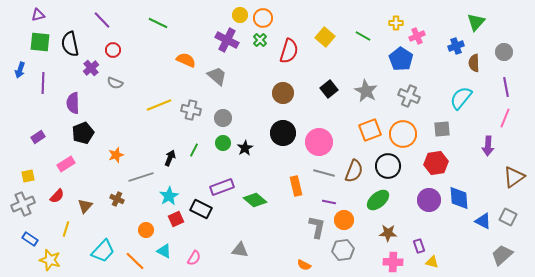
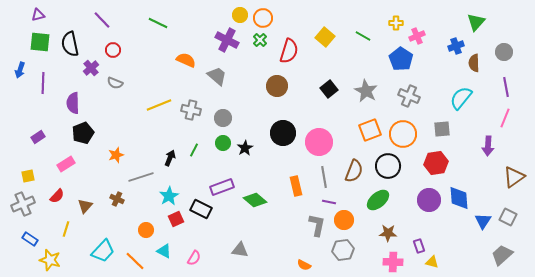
brown circle at (283, 93): moved 6 px left, 7 px up
gray line at (324, 173): moved 4 px down; rotated 65 degrees clockwise
blue triangle at (483, 221): rotated 36 degrees clockwise
gray L-shape at (317, 227): moved 2 px up
